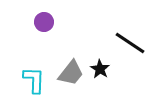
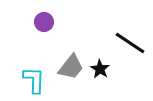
gray trapezoid: moved 6 px up
